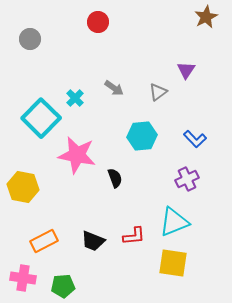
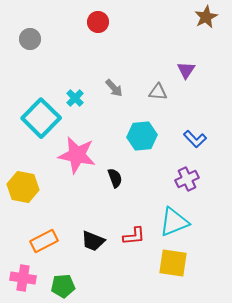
gray arrow: rotated 12 degrees clockwise
gray triangle: rotated 42 degrees clockwise
